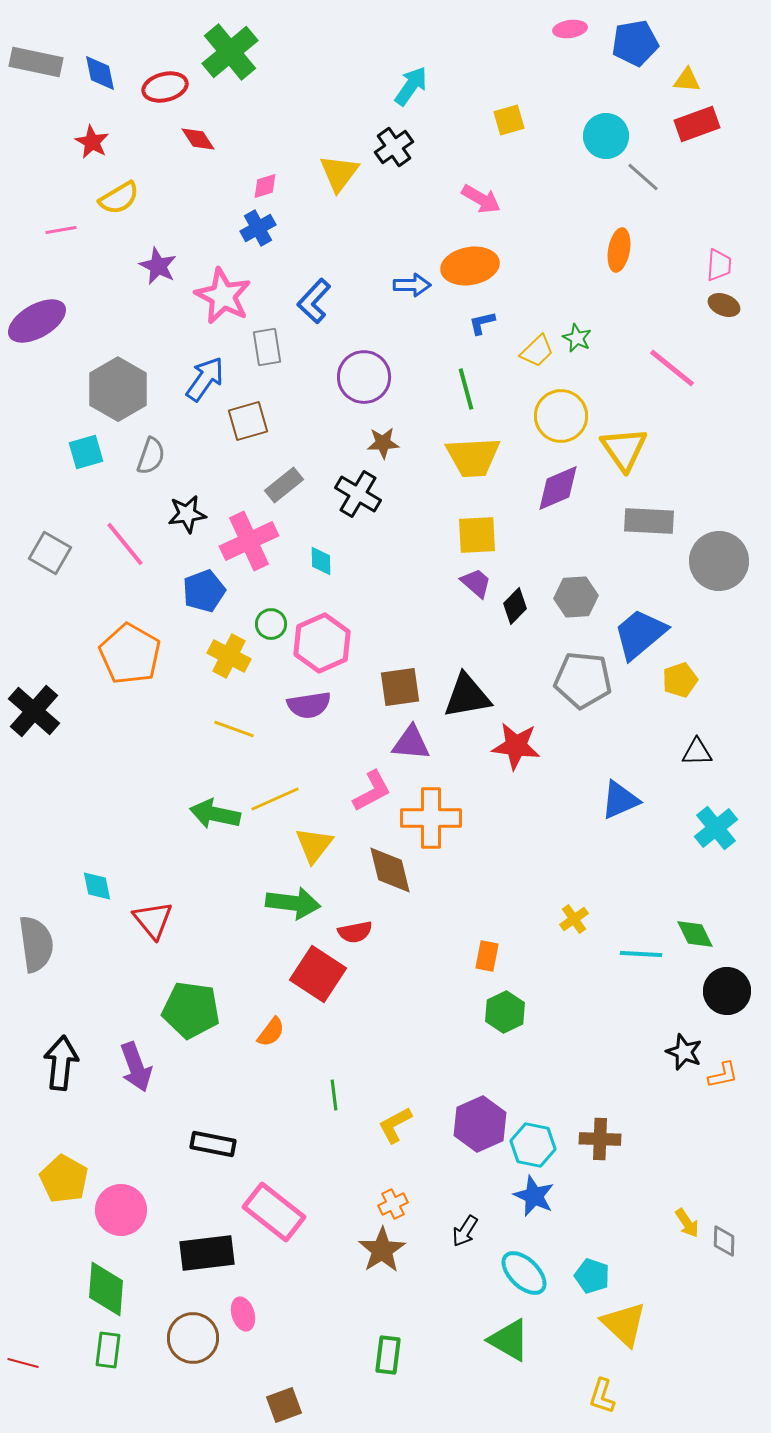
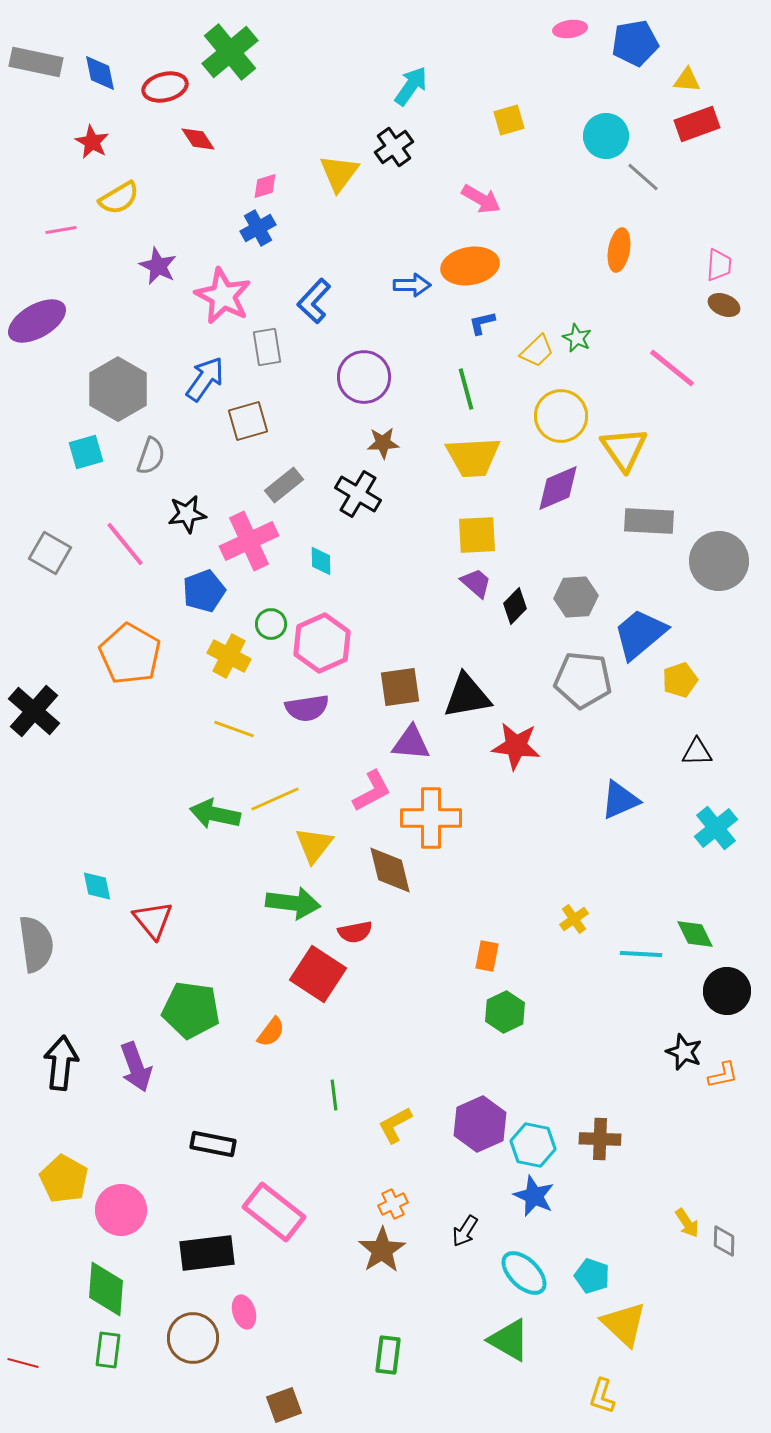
purple semicircle at (309, 705): moved 2 px left, 3 px down
pink ellipse at (243, 1314): moved 1 px right, 2 px up
